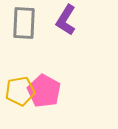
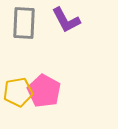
purple L-shape: rotated 60 degrees counterclockwise
yellow pentagon: moved 2 px left, 1 px down
